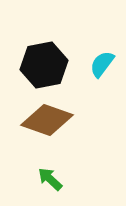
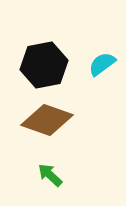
cyan semicircle: rotated 16 degrees clockwise
green arrow: moved 4 px up
